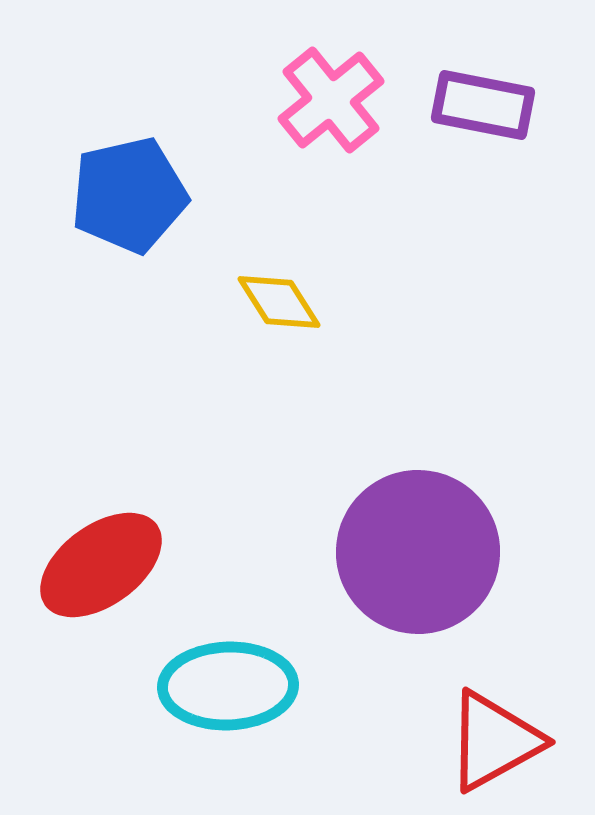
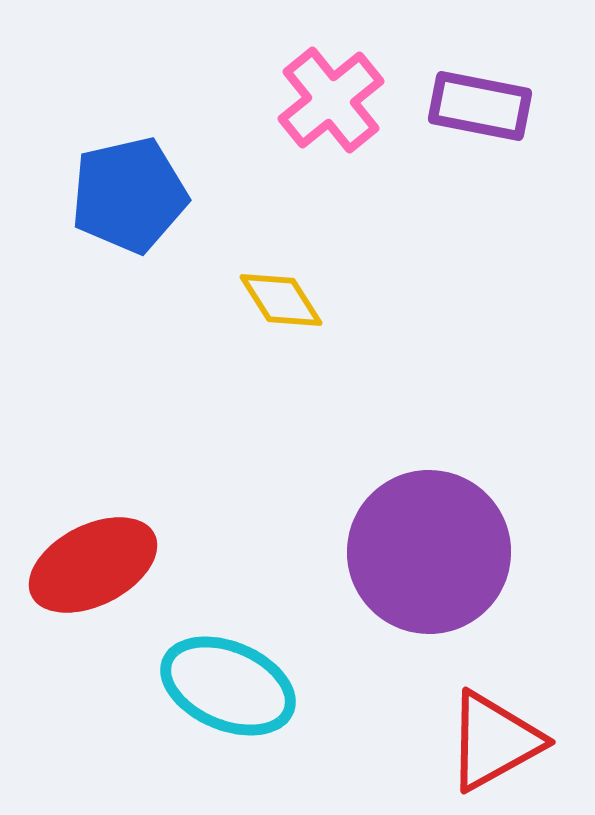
purple rectangle: moved 3 px left, 1 px down
yellow diamond: moved 2 px right, 2 px up
purple circle: moved 11 px right
red ellipse: moved 8 px left; rotated 9 degrees clockwise
cyan ellipse: rotated 25 degrees clockwise
